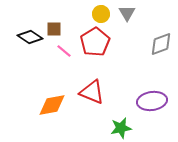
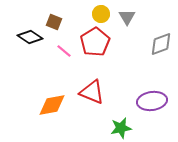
gray triangle: moved 4 px down
brown square: moved 7 px up; rotated 21 degrees clockwise
